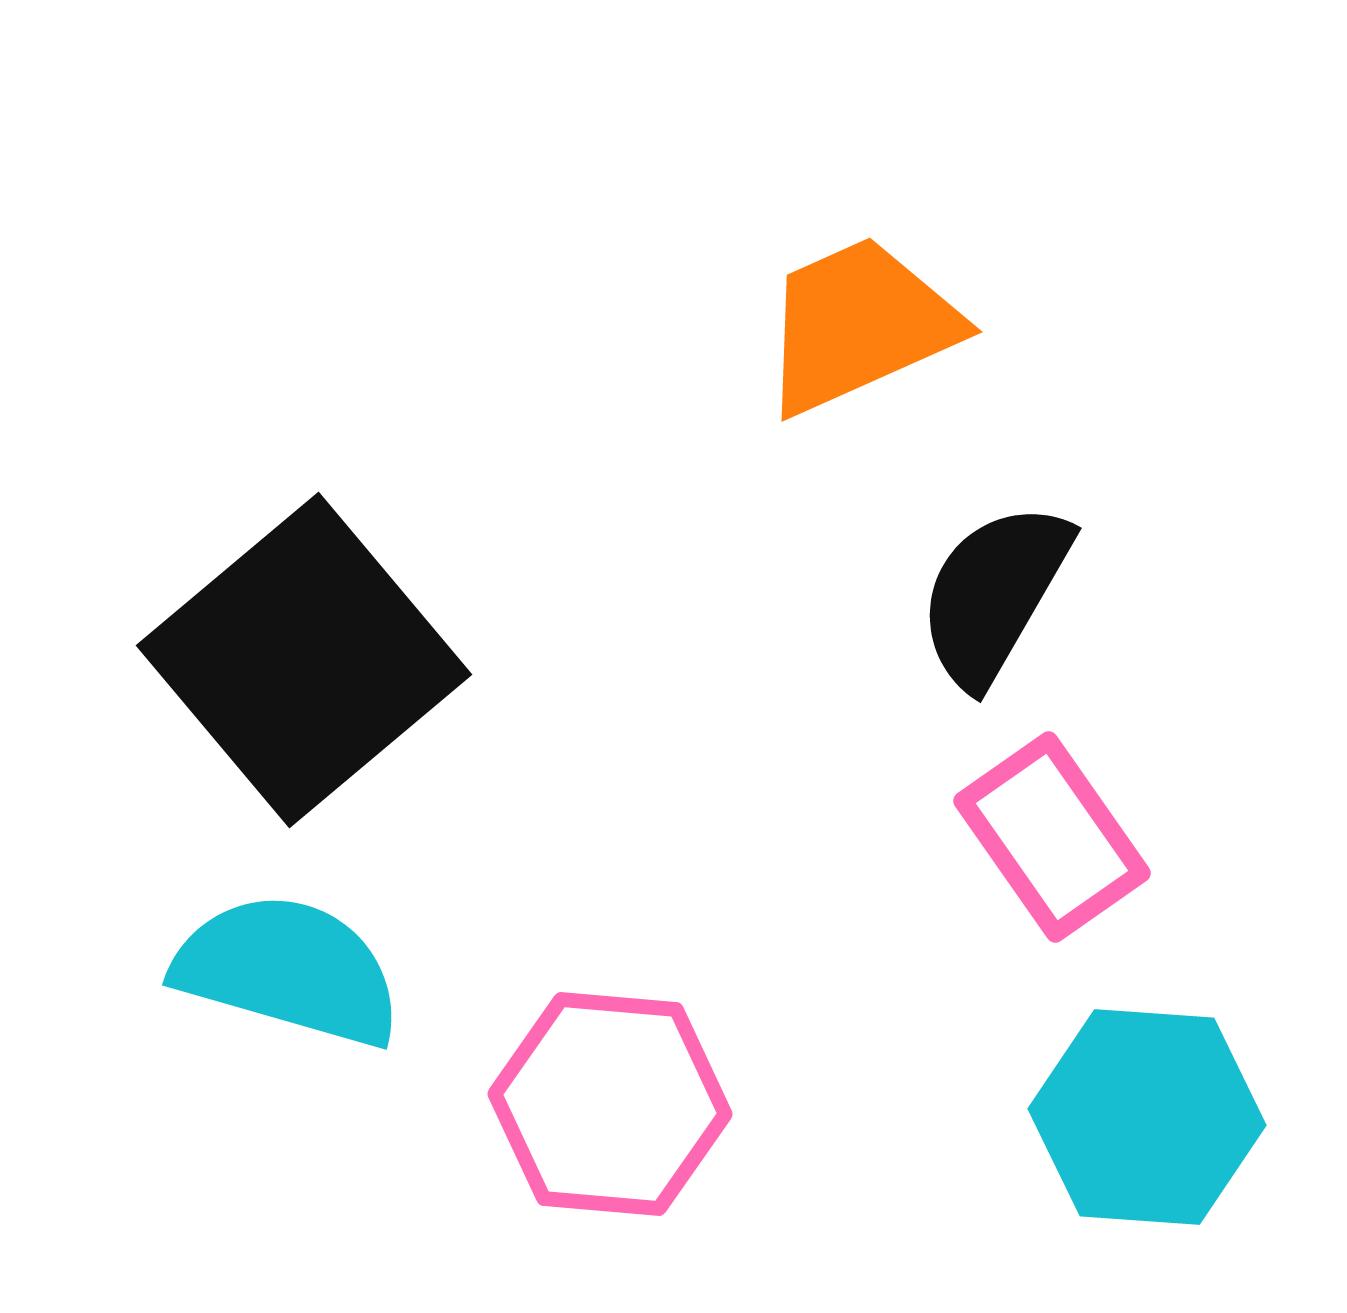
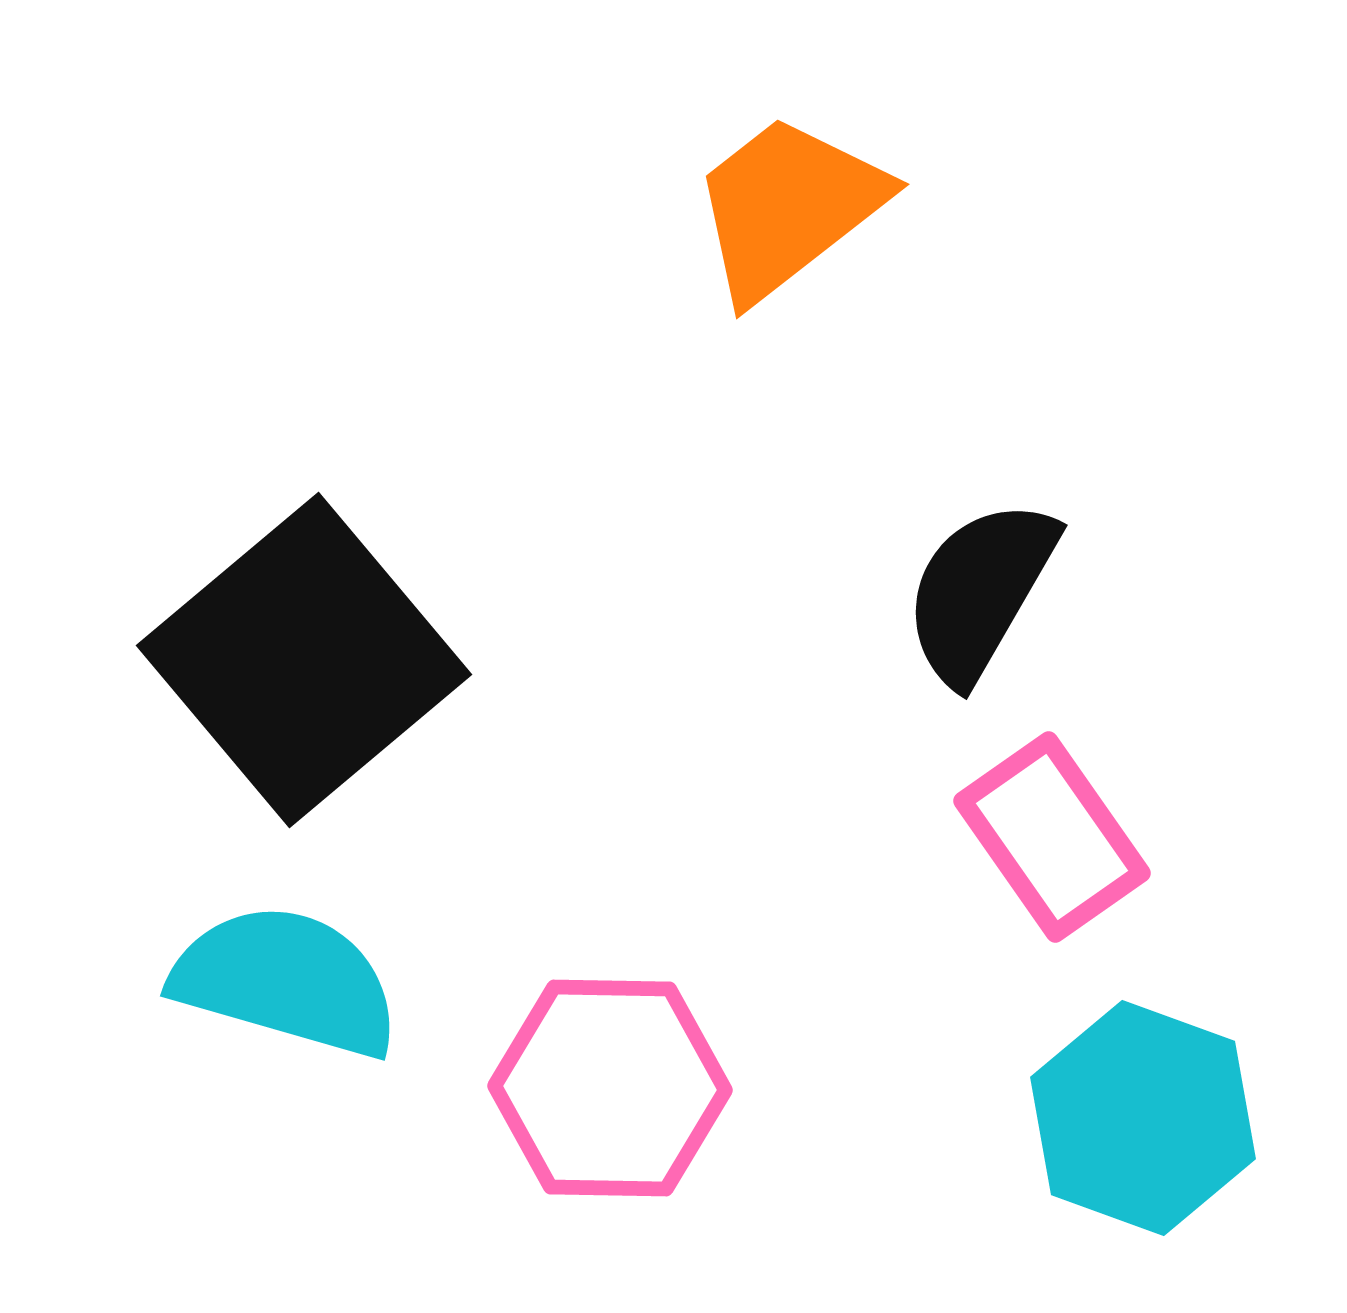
orange trapezoid: moved 71 px left, 118 px up; rotated 14 degrees counterclockwise
black semicircle: moved 14 px left, 3 px up
cyan semicircle: moved 2 px left, 11 px down
pink hexagon: moved 16 px up; rotated 4 degrees counterclockwise
cyan hexagon: moved 4 px left, 1 px down; rotated 16 degrees clockwise
